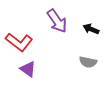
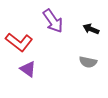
purple arrow: moved 4 px left
